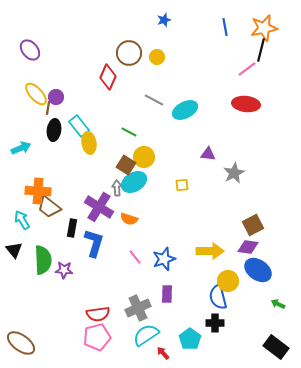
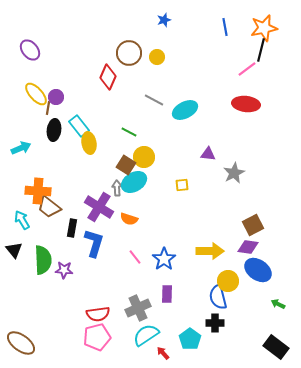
blue star at (164, 259): rotated 15 degrees counterclockwise
